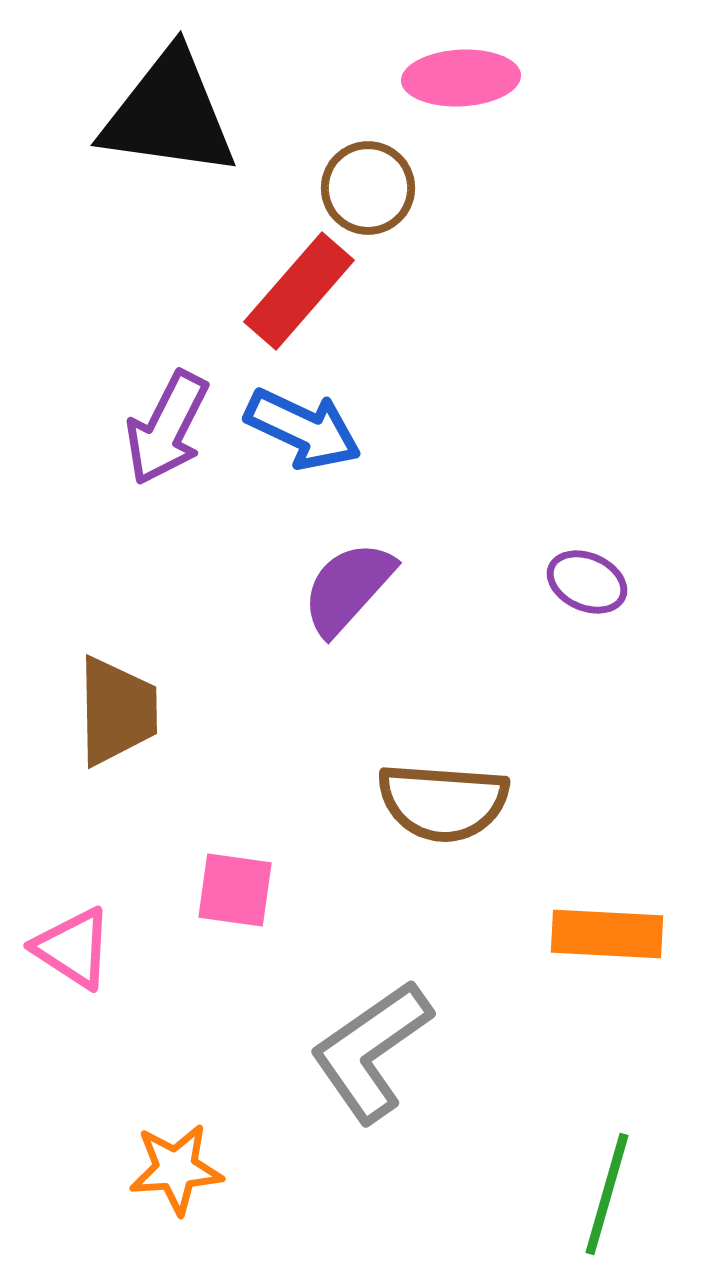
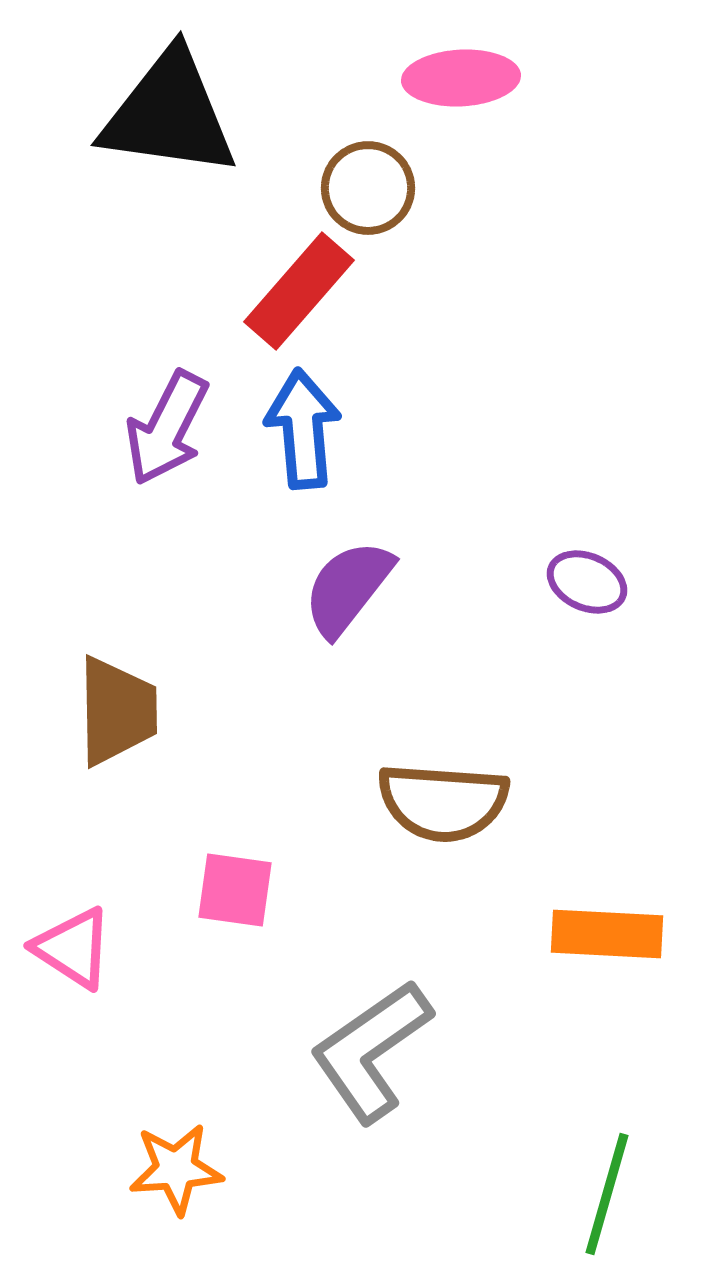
blue arrow: rotated 120 degrees counterclockwise
purple semicircle: rotated 4 degrees counterclockwise
